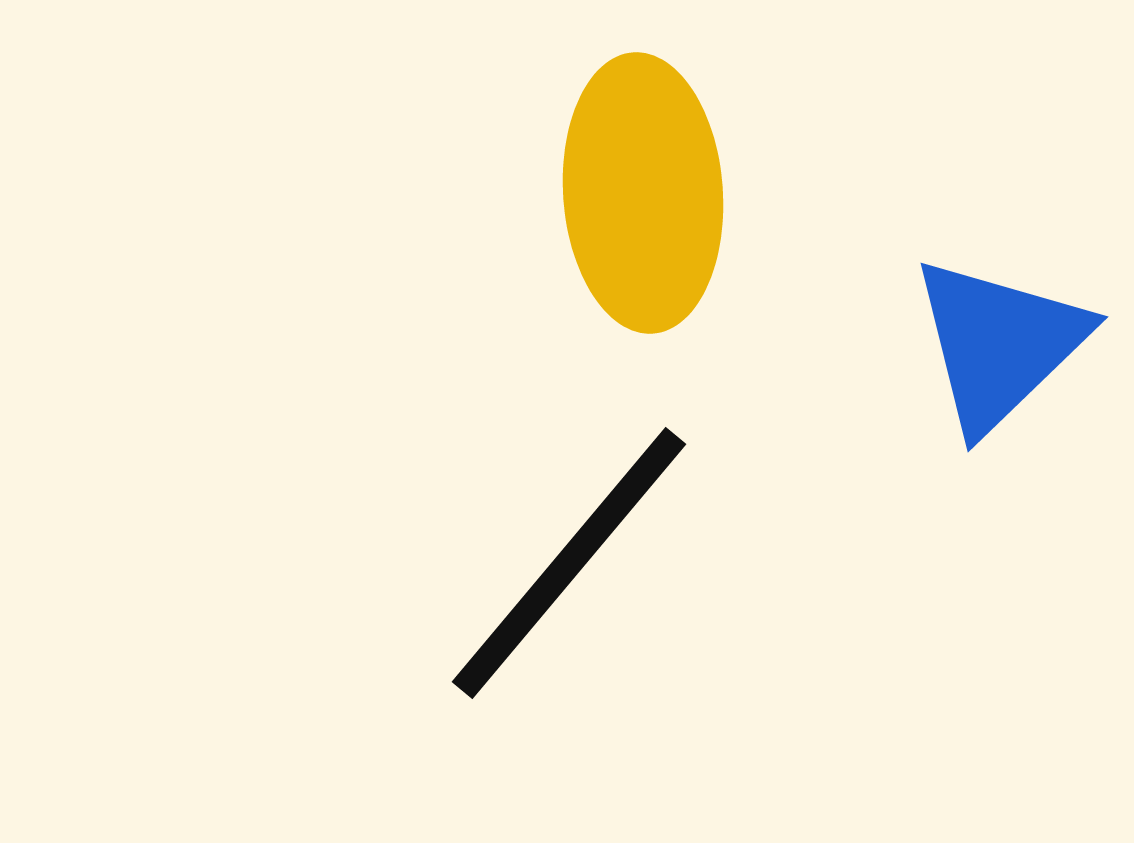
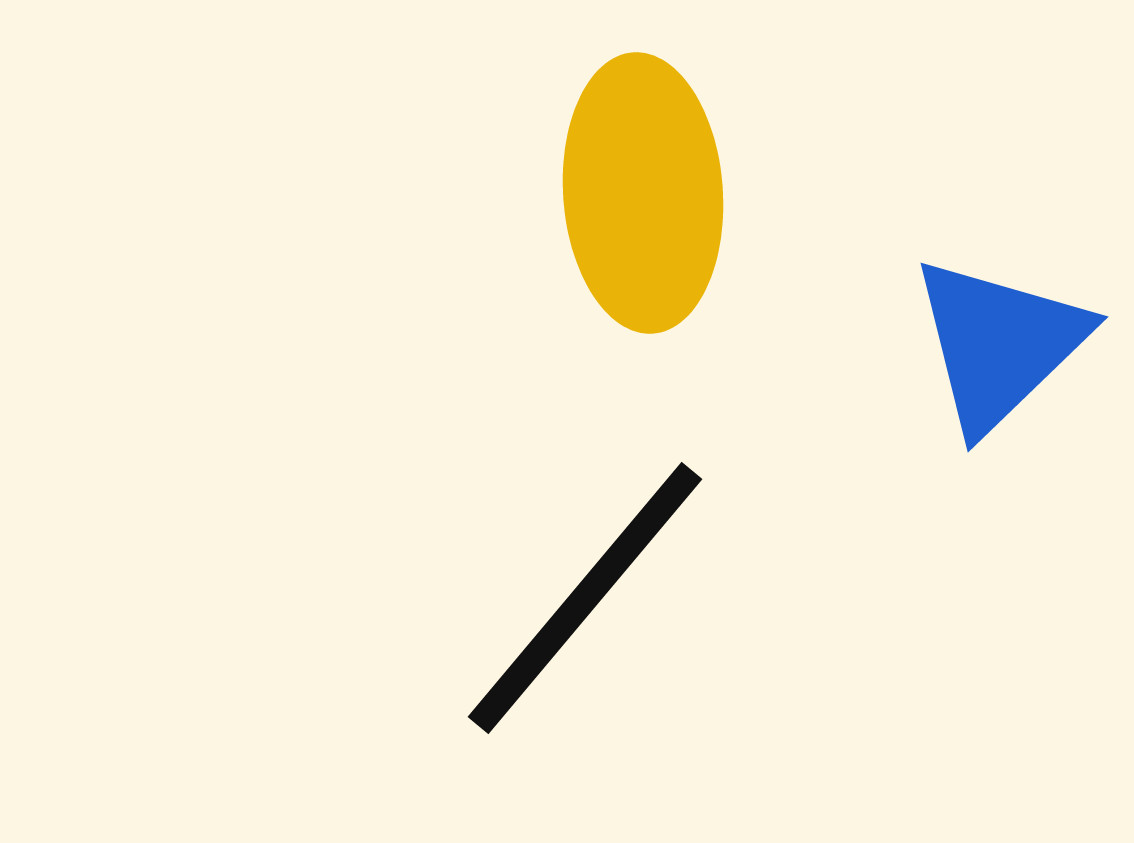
black line: moved 16 px right, 35 px down
